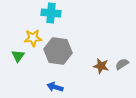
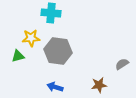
yellow star: moved 2 px left
green triangle: rotated 40 degrees clockwise
brown star: moved 2 px left, 19 px down; rotated 21 degrees counterclockwise
